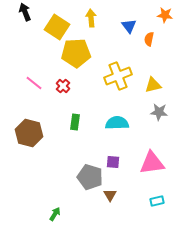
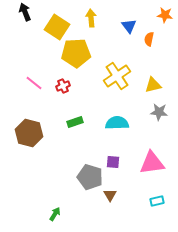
yellow cross: moved 1 px left; rotated 12 degrees counterclockwise
red cross: rotated 24 degrees clockwise
green rectangle: rotated 63 degrees clockwise
